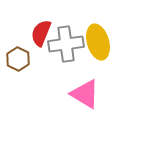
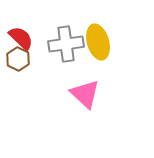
red semicircle: moved 20 px left, 5 px down; rotated 112 degrees clockwise
pink triangle: rotated 12 degrees clockwise
